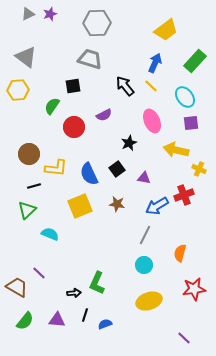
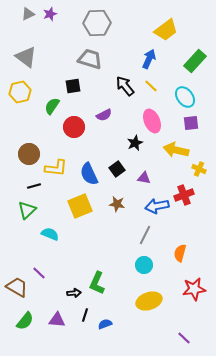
blue arrow at (155, 63): moved 6 px left, 4 px up
yellow hexagon at (18, 90): moved 2 px right, 2 px down; rotated 10 degrees counterclockwise
black star at (129, 143): moved 6 px right
blue arrow at (157, 206): rotated 20 degrees clockwise
